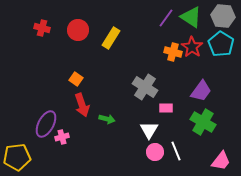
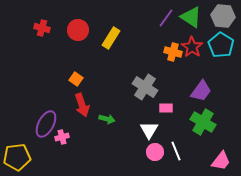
cyan pentagon: moved 1 px down
